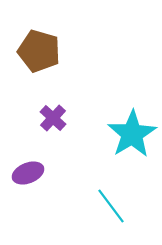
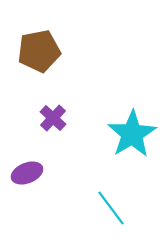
brown pentagon: rotated 27 degrees counterclockwise
purple ellipse: moved 1 px left
cyan line: moved 2 px down
